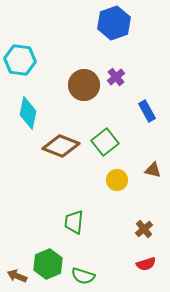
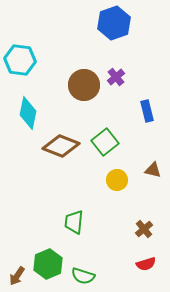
blue rectangle: rotated 15 degrees clockwise
brown arrow: rotated 78 degrees counterclockwise
